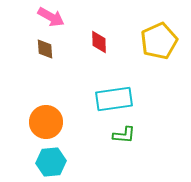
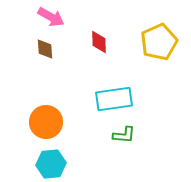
yellow pentagon: moved 1 px down
cyan hexagon: moved 2 px down
